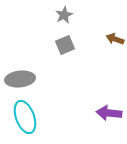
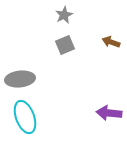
brown arrow: moved 4 px left, 3 px down
